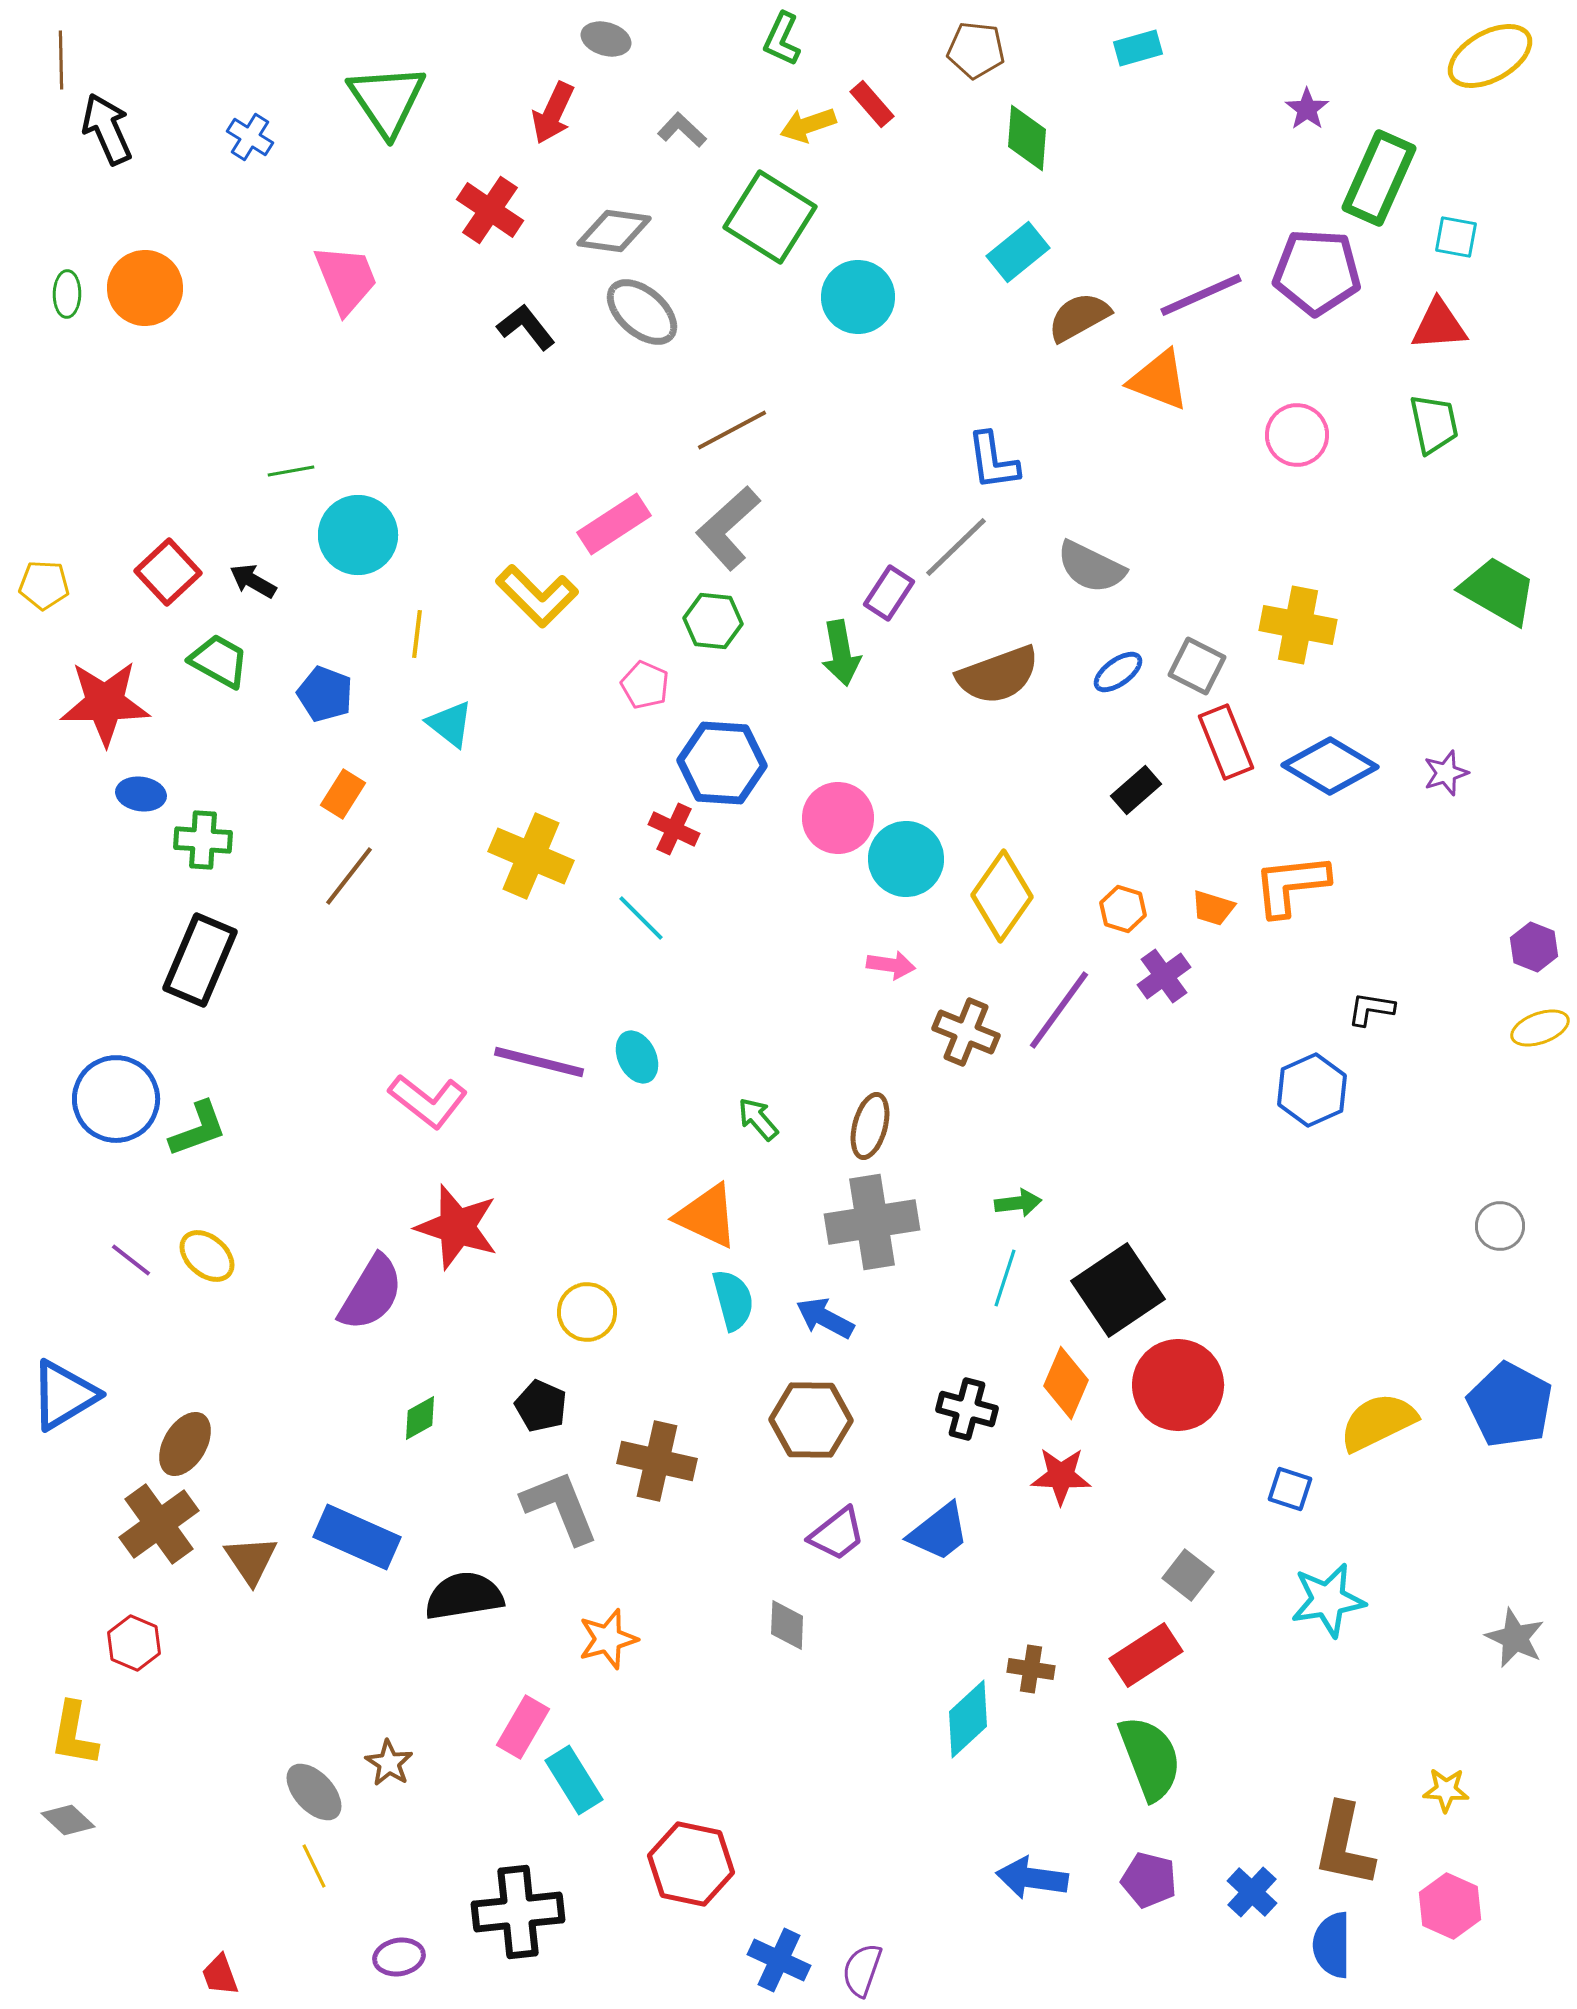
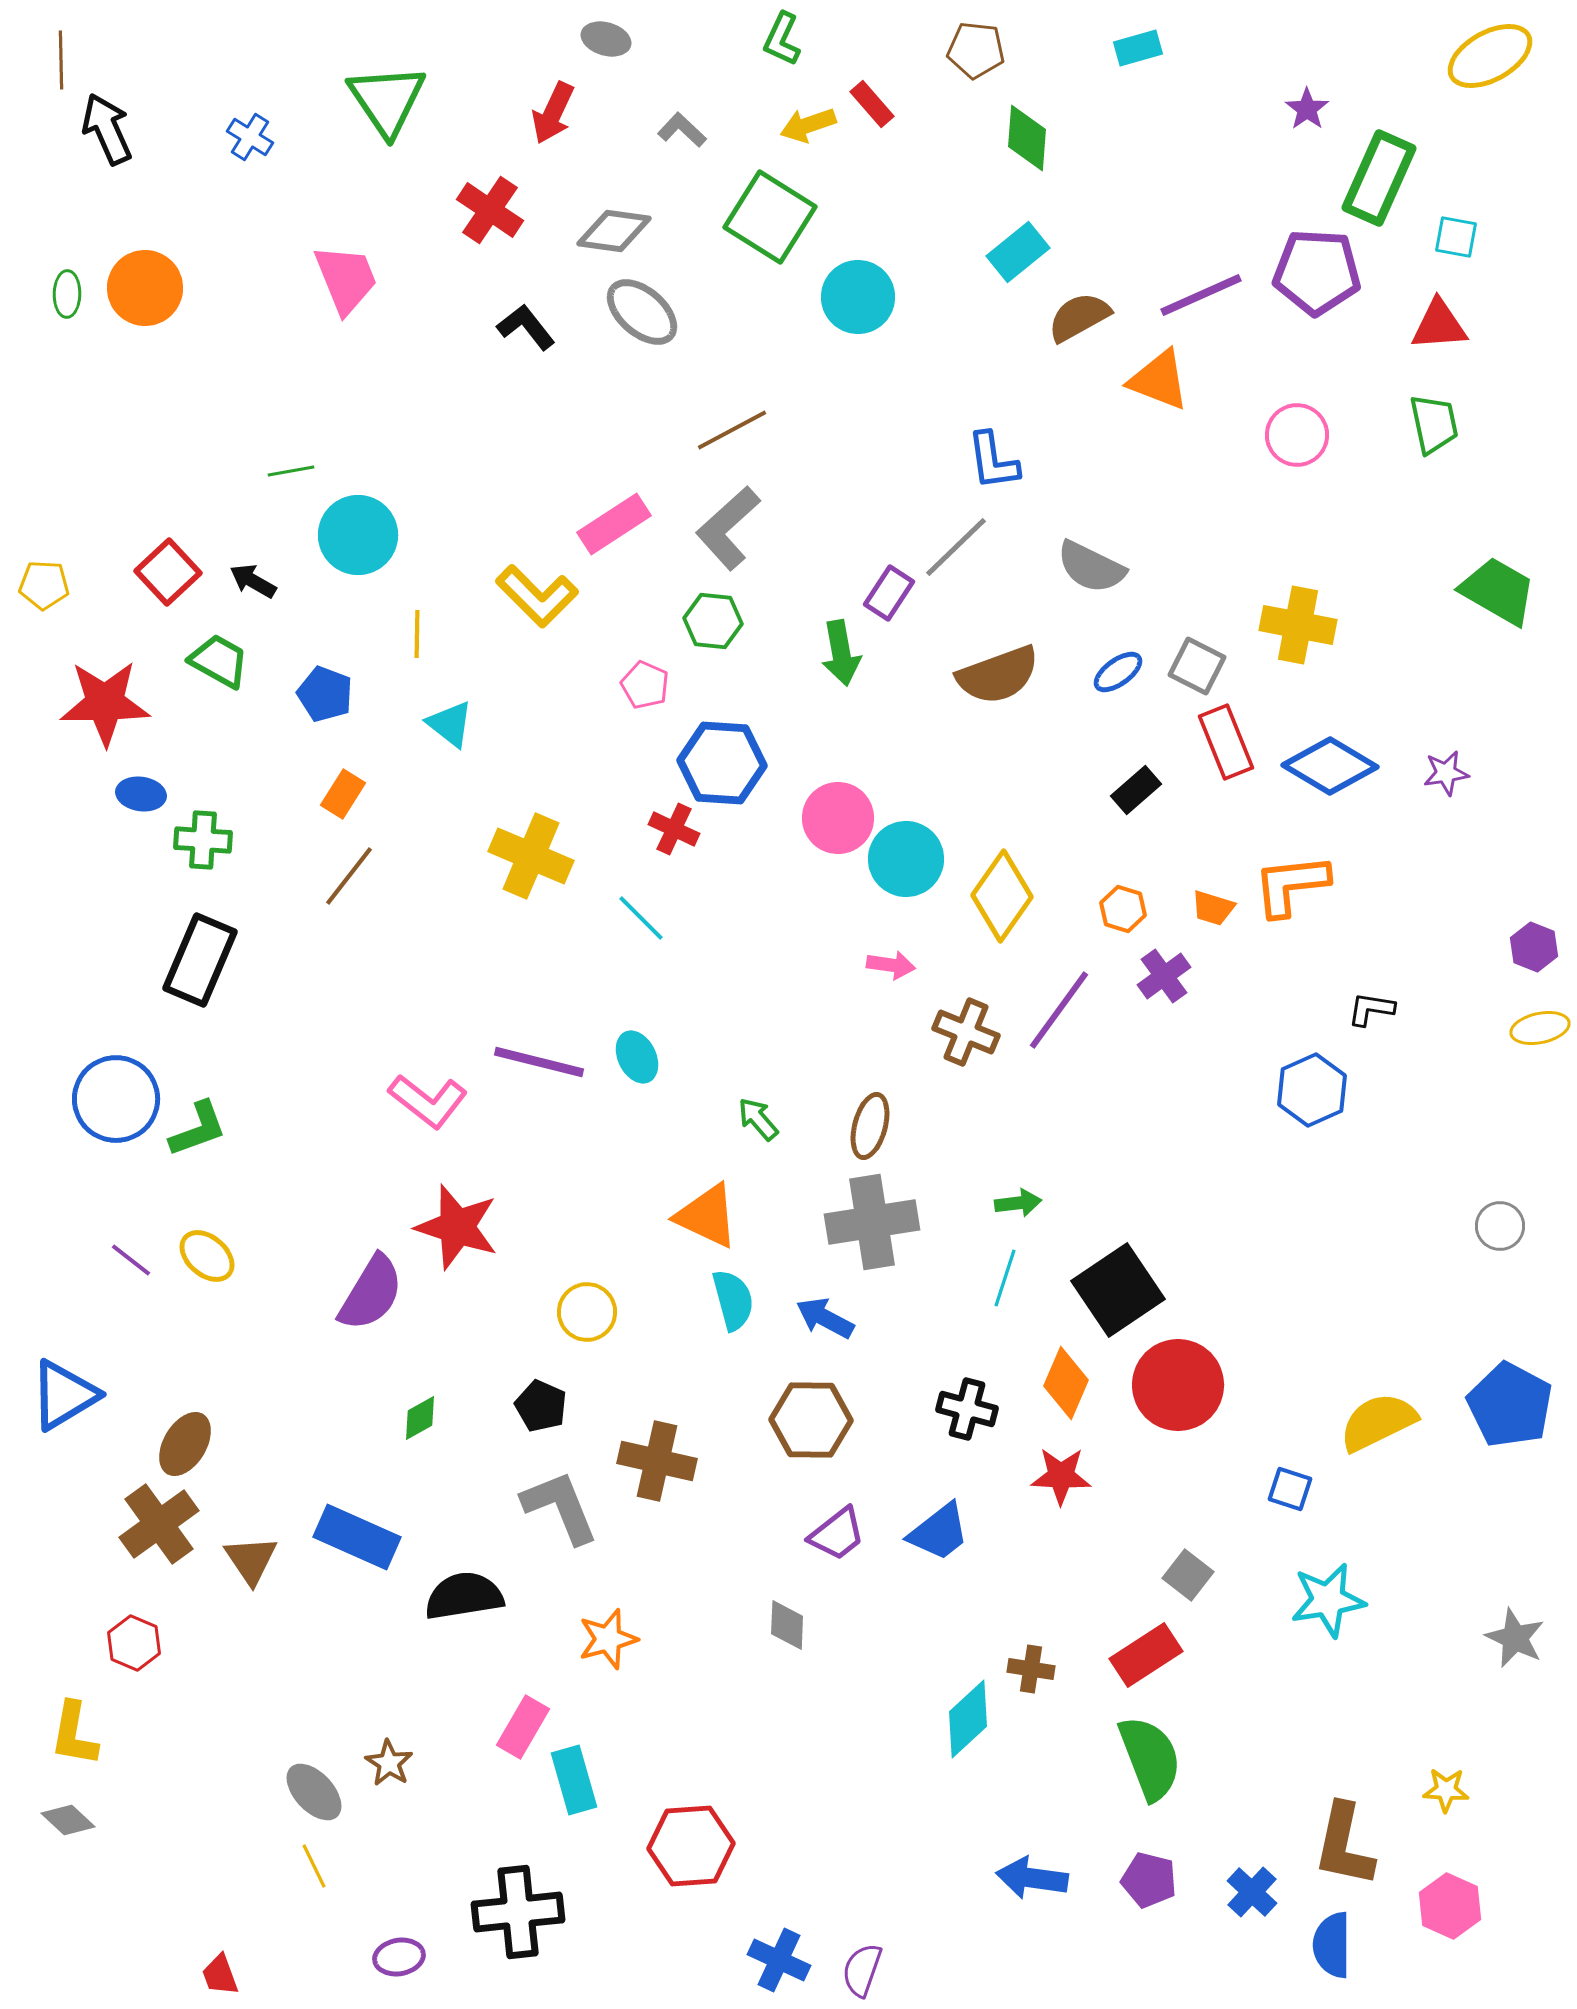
yellow line at (417, 634): rotated 6 degrees counterclockwise
purple star at (1446, 773): rotated 9 degrees clockwise
yellow ellipse at (1540, 1028): rotated 8 degrees clockwise
cyan rectangle at (574, 1780): rotated 16 degrees clockwise
red hexagon at (691, 1864): moved 18 px up; rotated 16 degrees counterclockwise
